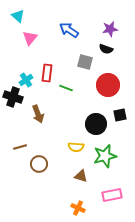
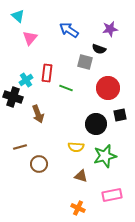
black semicircle: moved 7 px left
red circle: moved 3 px down
